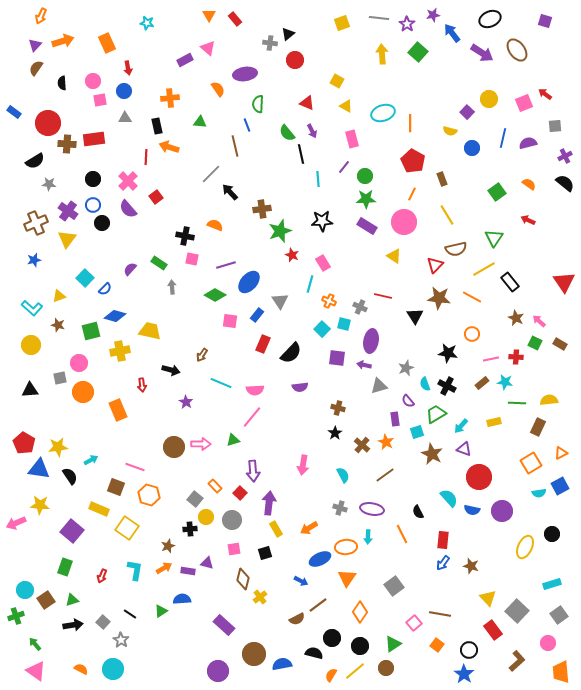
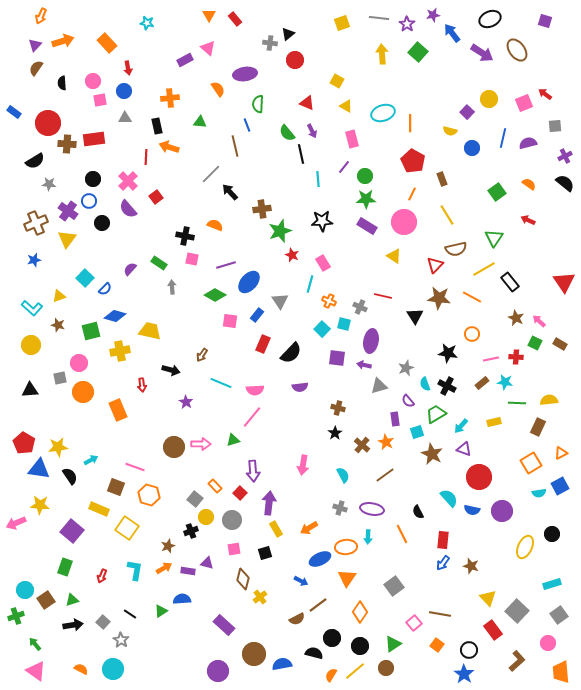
orange rectangle at (107, 43): rotated 18 degrees counterclockwise
blue circle at (93, 205): moved 4 px left, 4 px up
black cross at (190, 529): moved 1 px right, 2 px down; rotated 16 degrees counterclockwise
